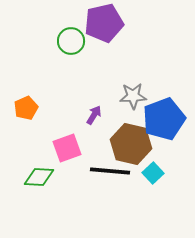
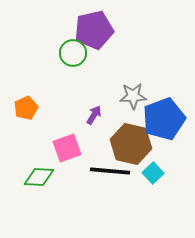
purple pentagon: moved 10 px left, 7 px down
green circle: moved 2 px right, 12 px down
